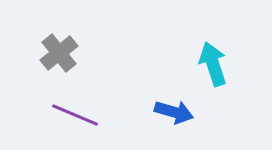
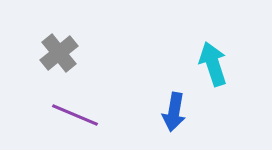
blue arrow: rotated 84 degrees clockwise
